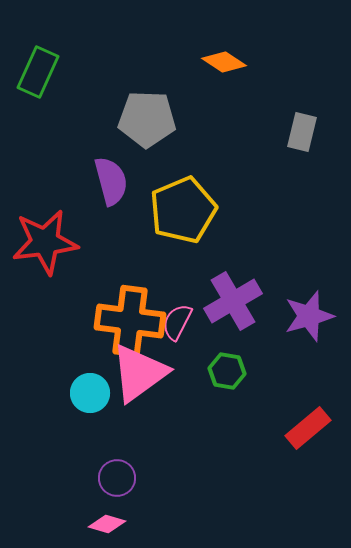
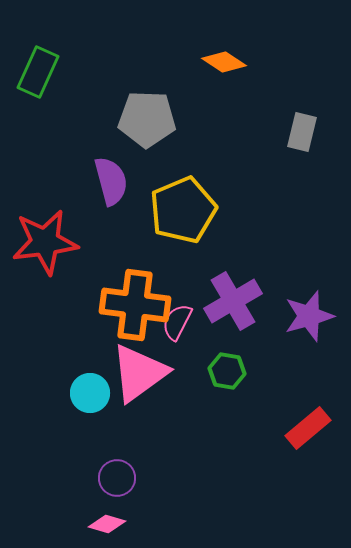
orange cross: moved 5 px right, 16 px up
